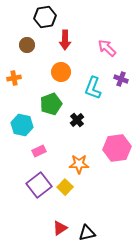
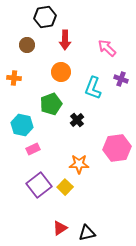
orange cross: rotated 16 degrees clockwise
pink rectangle: moved 6 px left, 2 px up
